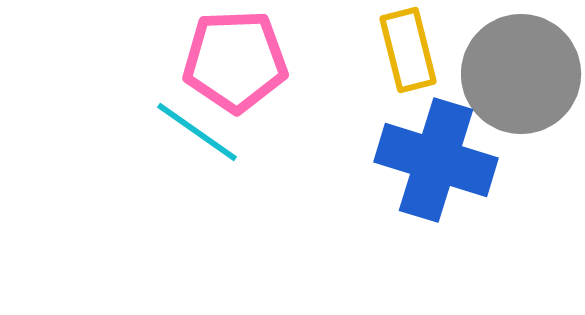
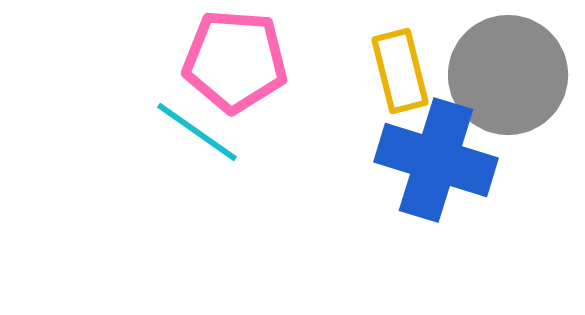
yellow rectangle: moved 8 px left, 21 px down
pink pentagon: rotated 6 degrees clockwise
gray circle: moved 13 px left, 1 px down
